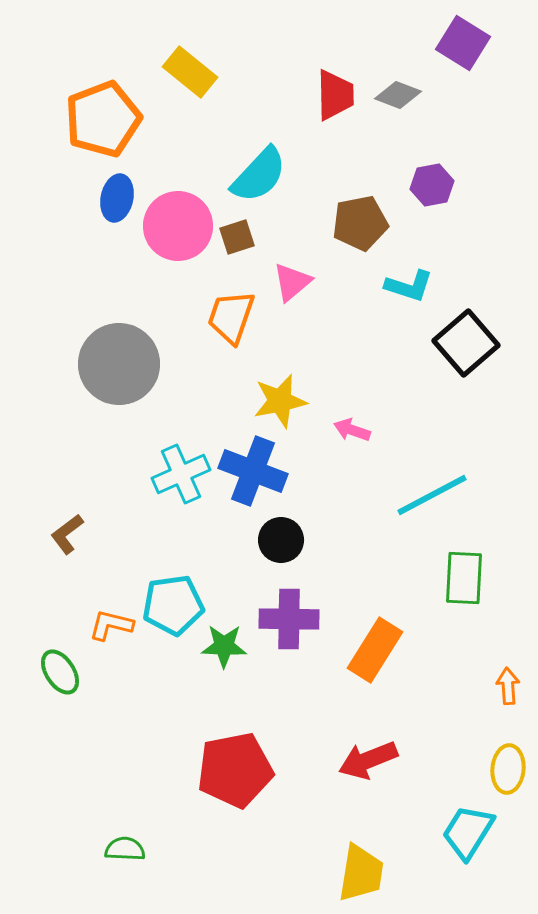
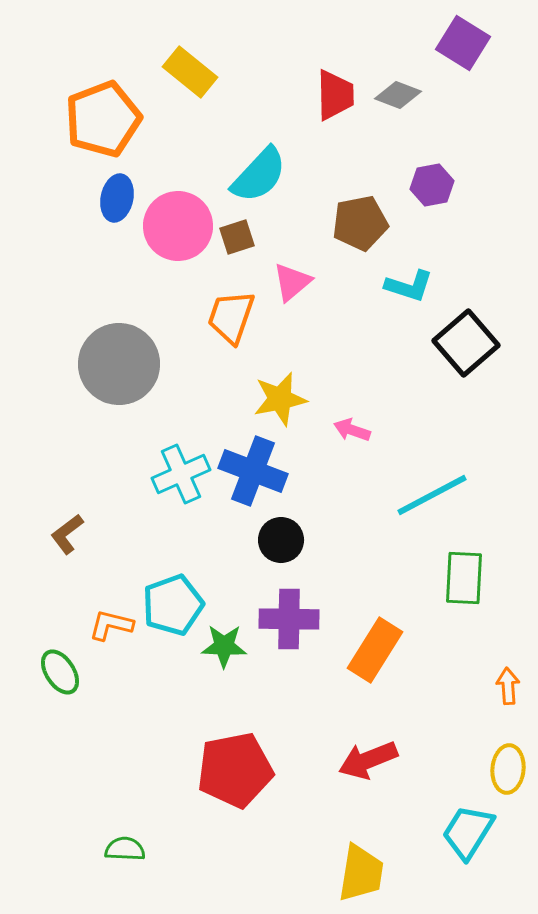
yellow star: moved 2 px up
cyan pentagon: rotated 12 degrees counterclockwise
